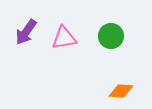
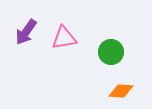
green circle: moved 16 px down
